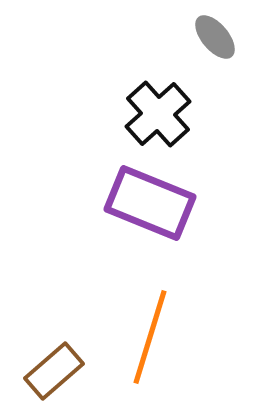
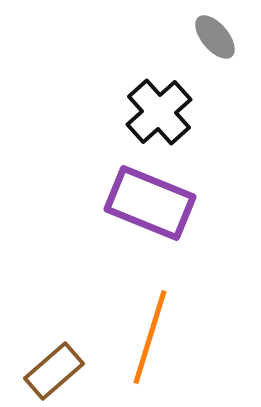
black cross: moved 1 px right, 2 px up
